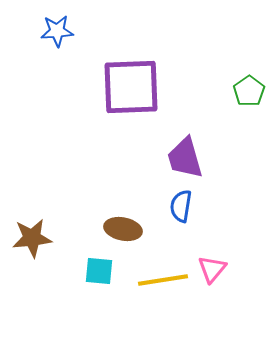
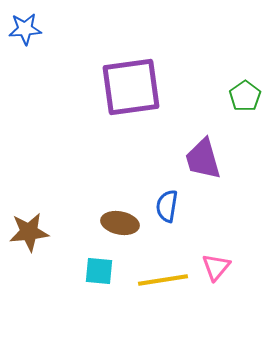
blue star: moved 32 px left, 2 px up
purple square: rotated 6 degrees counterclockwise
green pentagon: moved 4 px left, 5 px down
purple trapezoid: moved 18 px right, 1 px down
blue semicircle: moved 14 px left
brown ellipse: moved 3 px left, 6 px up
brown star: moved 3 px left, 6 px up
pink triangle: moved 4 px right, 2 px up
